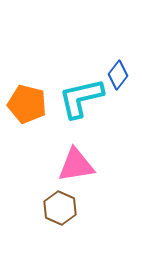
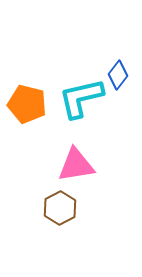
brown hexagon: rotated 8 degrees clockwise
